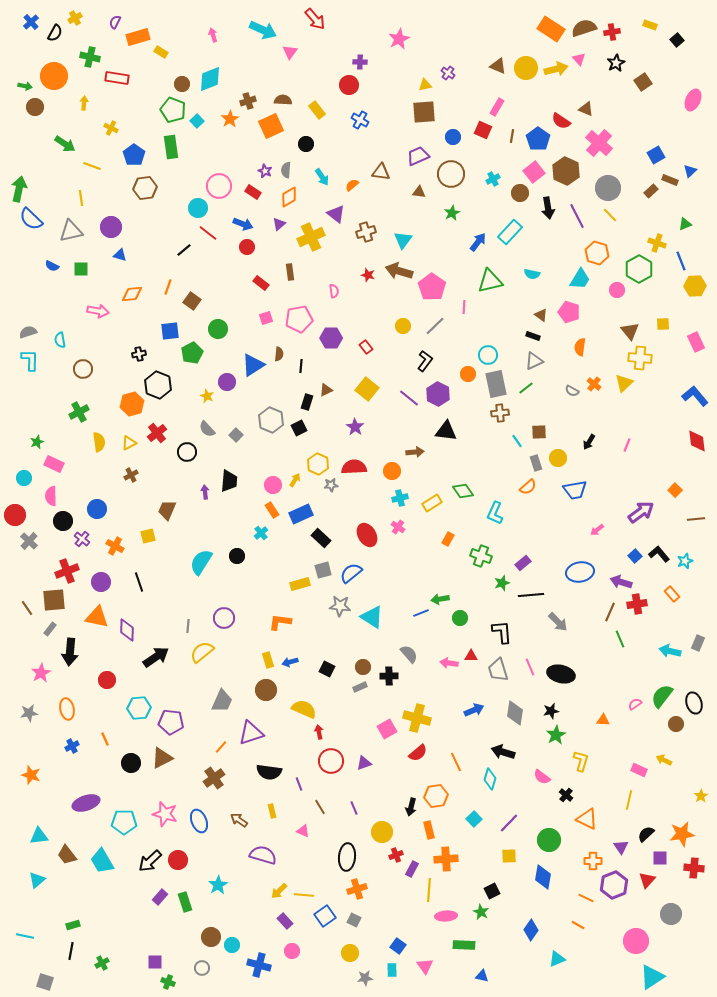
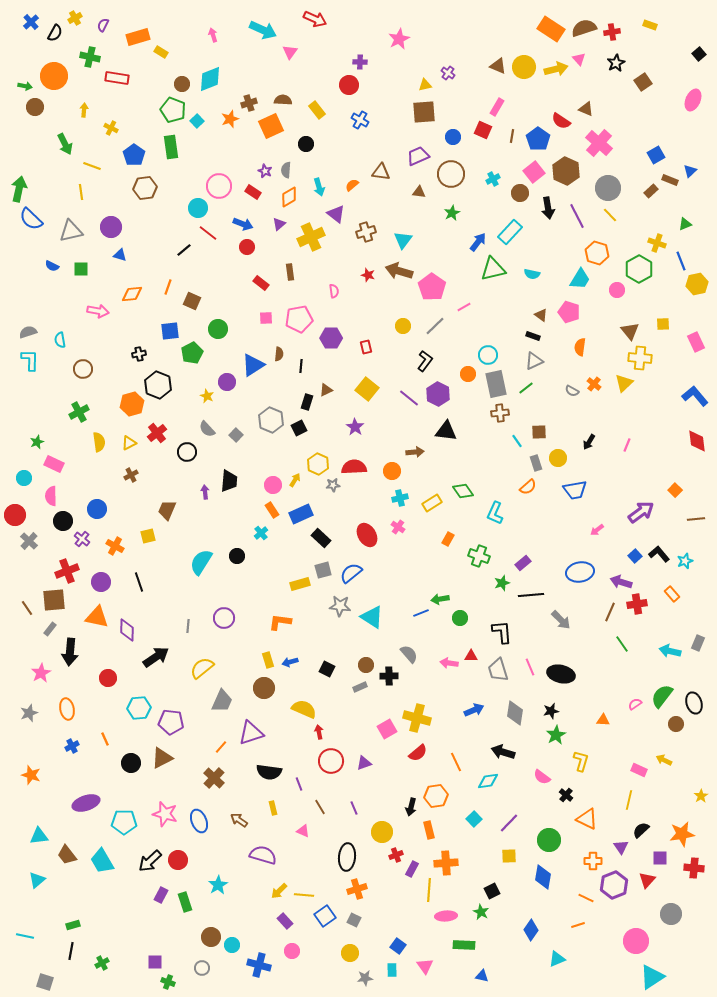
red arrow at (315, 19): rotated 25 degrees counterclockwise
purple semicircle at (115, 22): moved 12 px left, 3 px down
black square at (677, 40): moved 22 px right, 14 px down
yellow circle at (526, 68): moved 2 px left, 1 px up
brown cross at (248, 101): moved 1 px right, 2 px down
yellow arrow at (84, 103): moved 7 px down
orange star at (230, 119): rotated 12 degrees clockwise
green arrow at (65, 144): rotated 30 degrees clockwise
cyan arrow at (322, 177): moved 3 px left, 10 px down; rotated 18 degrees clockwise
yellow line at (81, 198): moved 6 px up
green triangle at (490, 281): moved 3 px right, 12 px up
yellow hexagon at (695, 286): moved 2 px right, 2 px up; rotated 10 degrees counterclockwise
brown square at (192, 301): rotated 12 degrees counterclockwise
pink line at (464, 307): rotated 56 degrees clockwise
pink square at (266, 318): rotated 16 degrees clockwise
red rectangle at (366, 347): rotated 24 degrees clockwise
gray star at (331, 485): moved 2 px right
green cross at (481, 556): moved 2 px left
gray arrow at (558, 622): moved 3 px right, 2 px up
green line at (620, 639): moved 2 px right, 5 px down; rotated 12 degrees counterclockwise
yellow semicircle at (202, 652): moved 16 px down
brown circle at (363, 667): moved 3 px right, 2 px up
red circle at (107, 680): moved 1 px right, 2 px up
brown circle at (266, 690): moved 2 px left, 2 px up
gray star at (29, 713): rotated 12 degrees counterclockwise
brown cross at (214, 778): rotated 10 degrees counterclockwise
cyan diamond at (490, 779): moved 2 px left, 2 px down; rotated 65 degrees clockwise
yellow rectangle at (272, 811): moved 1 px right, 3 px up
black semicircle at (646, 834): moved 5 px left, 4 px up
orange cross at (446, 859): moved 4 px down
purple rectangle at (160, 897): moved 1 px right, 2 px up; rotated 14 degrees counterclockwise
orange line at (578, 925): rotated 48 degrees counterclockwise
